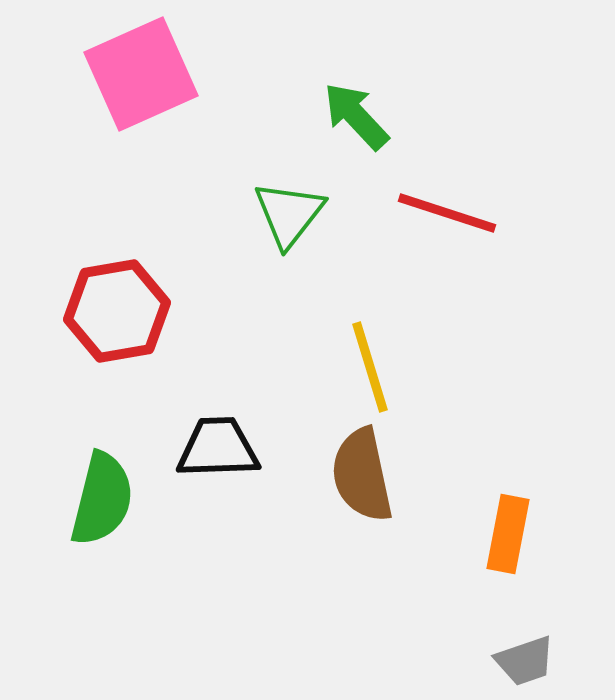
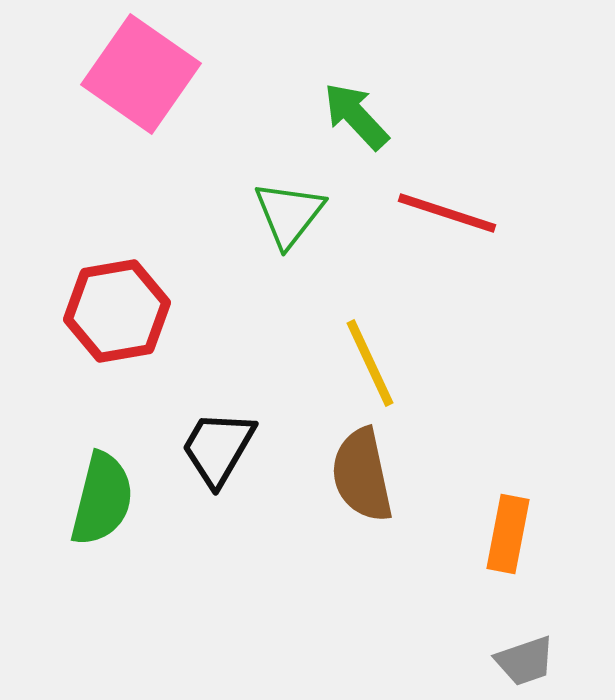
pink square: rotated 31 degrees counterclockwise
yellow line: moved 4 px up; rotated 8 degrees counterclockwise
black trapezoid: rotated 58 degrees counterclockwise
